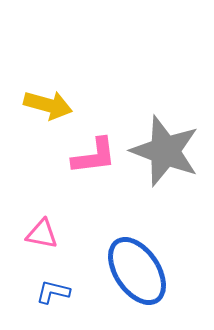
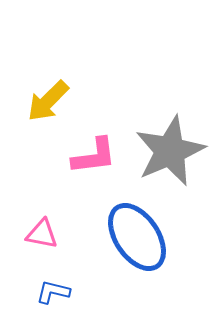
yellow arrow: moved 4 px up; rotated 120 degrees clockwise
gray star: moved 5 px right; rotated 28 degrees clockwise
blue ellipse: moved 34 px up
